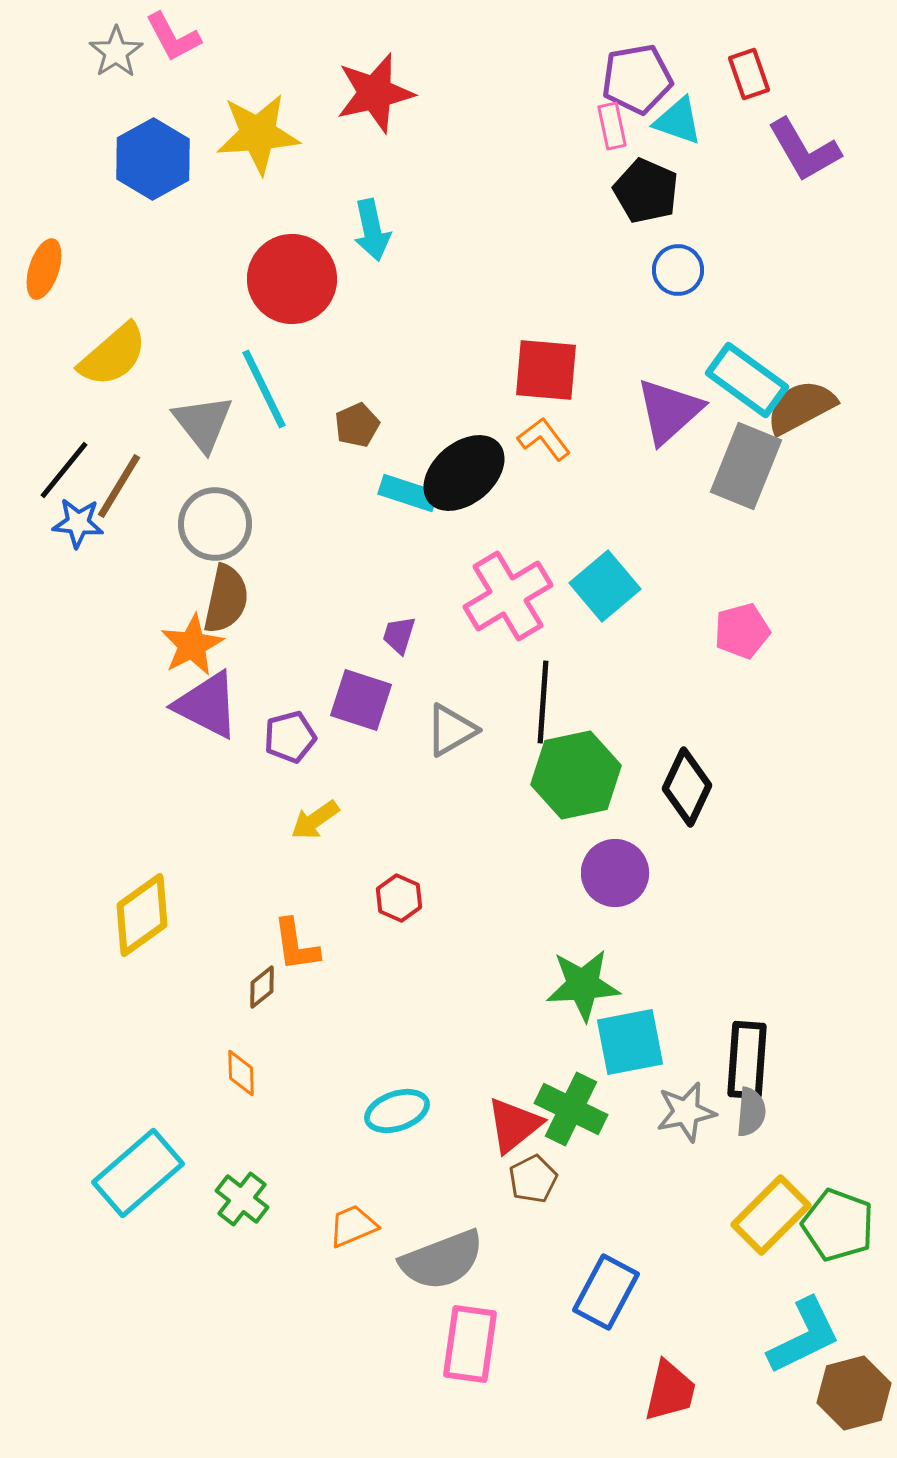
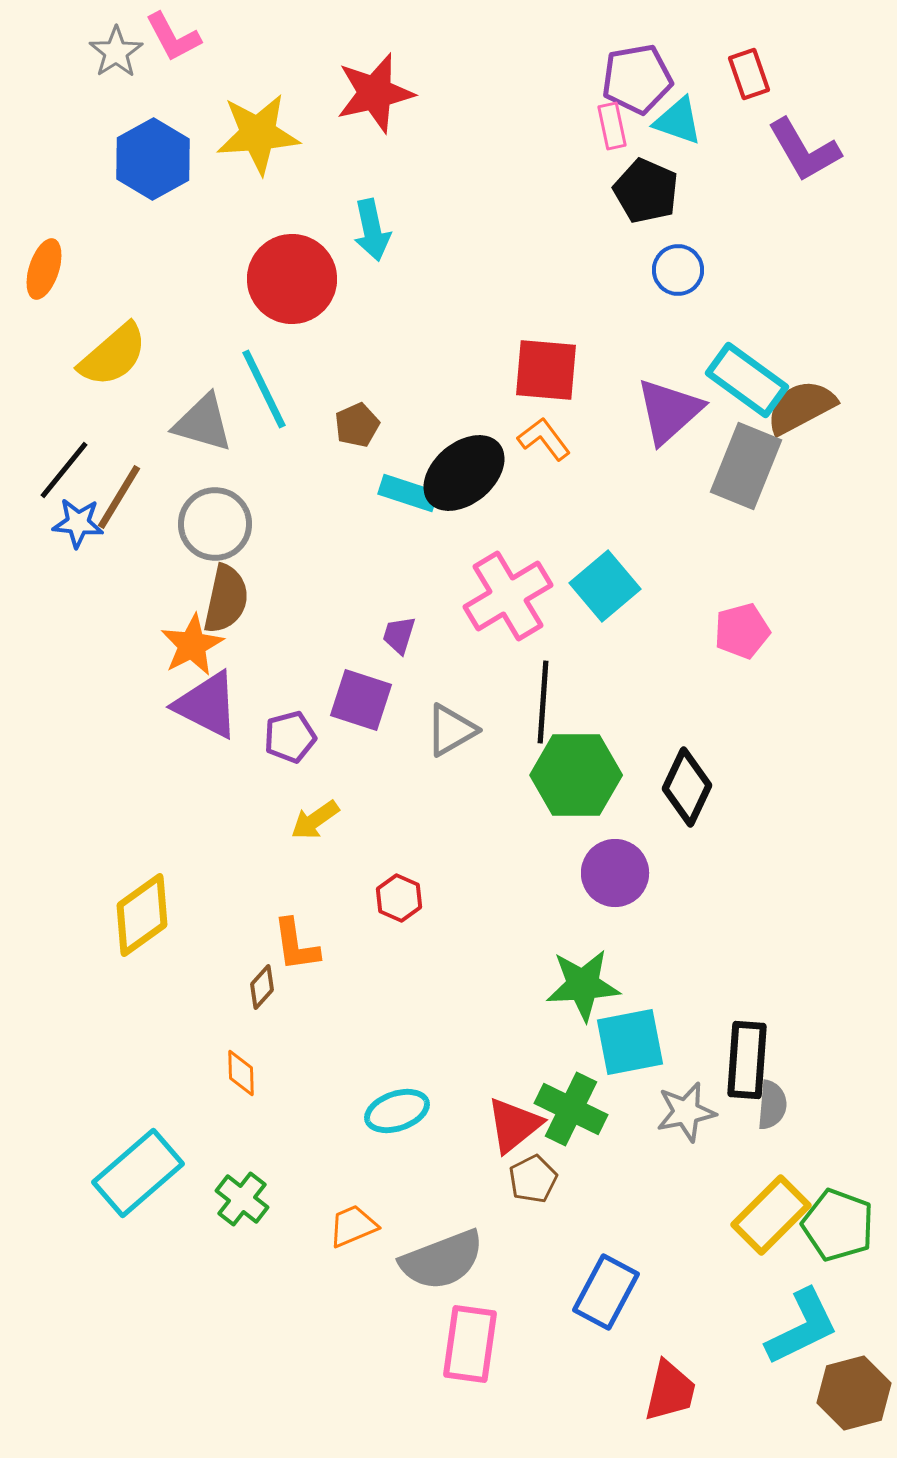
gray triangle at (203, 423): rotated 36 degrees counterclockwise
brown line at (119, 486): moved 11 px down
green hexagon at (576, 775): rotated 12 degrees clockwise
brown diamond at (262, 987): rotated 9 degrees counterclockwise
gray semicircle at (751, 1112): moved 21 px right, 7 px up
cyan L-shape at (804, 1336): moved 2 px left, 9 px up
